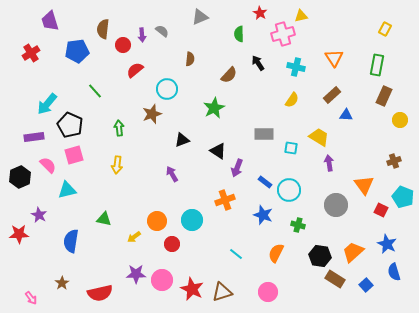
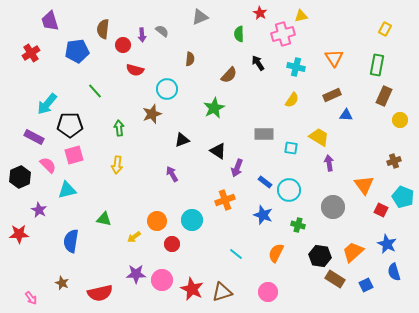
red semicircle at (135, 70): rotated 126 degrees counterclockwise
brown rectangle at (332, 95): rotated 18 degrees clockwise
black pentagon at (70, 125): rotated 25 degrees counterclockwise
purple rectangle at (34, 137): rotated 36 degrees clockwise
gray circle at (336, 205): moved 3 px left, 2 px down
purple star at (39, 215): moved 5 px up
brown star at (62, 283): rotated 16 degrees counterclockwise
blue square at (366, 285): rotated 16 degrees clockwise
